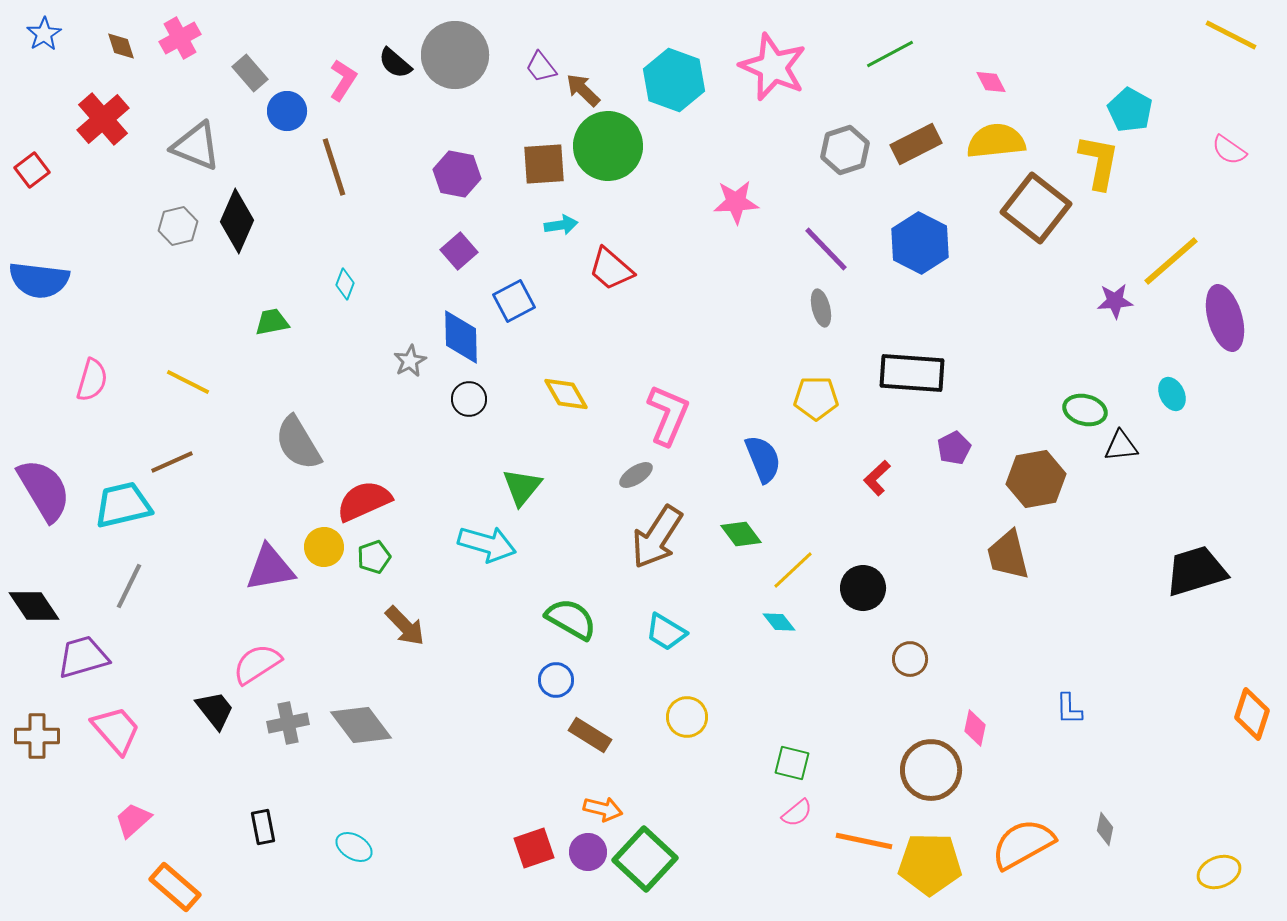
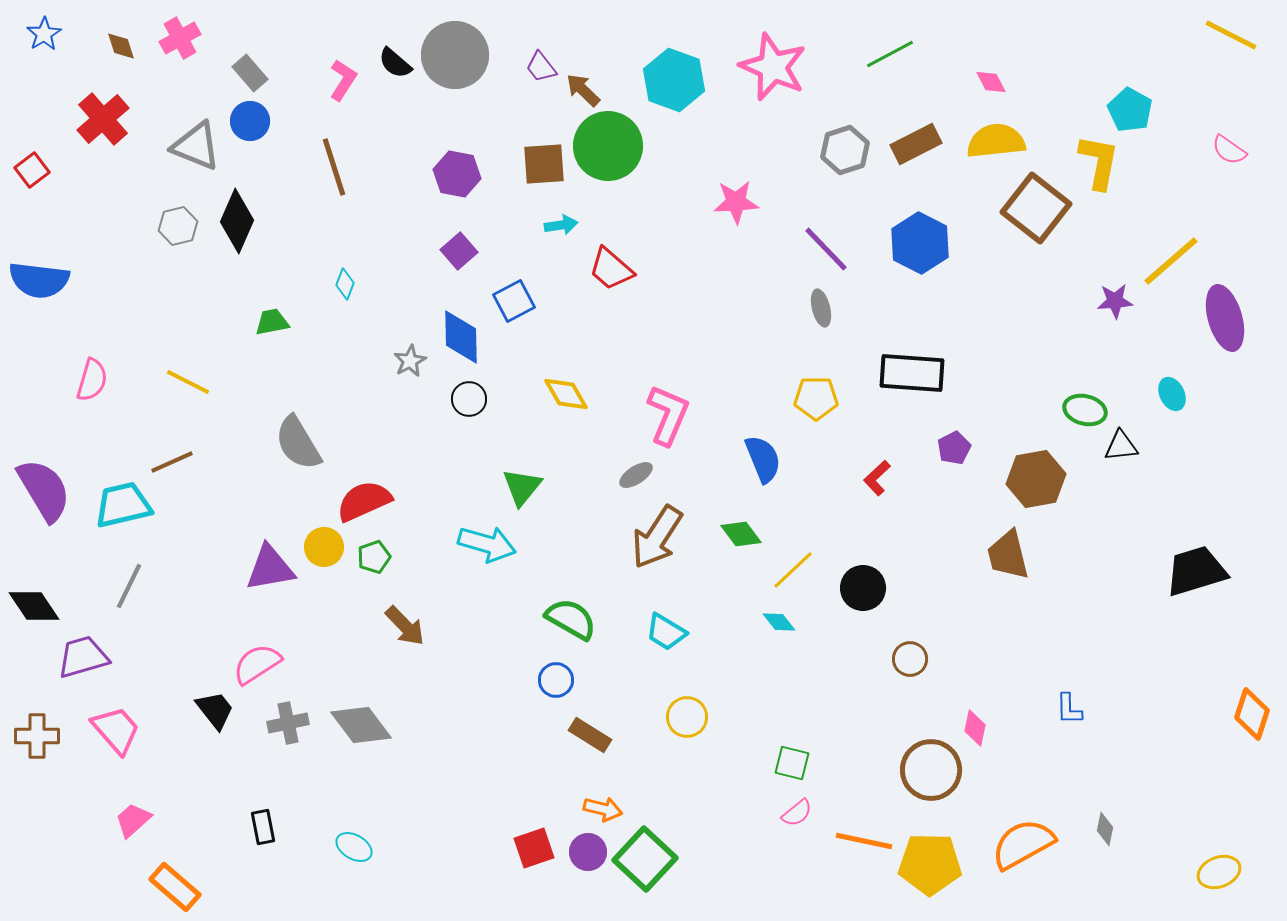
blue circle at (287, 111): moved 37 px left, 10 px down
